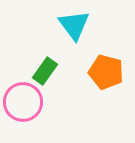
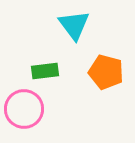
green rectangle: rotated 48 degrees clockwise
pink circle: moved 1 px right, 7 px down
